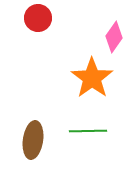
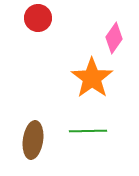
pink diamond: moved 1 px down
